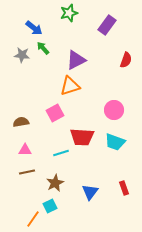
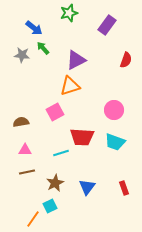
pink square: moved 1 px up
blue triangle: moved 3 px left, 5 px up
